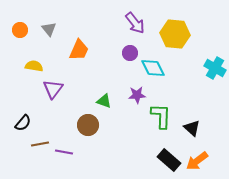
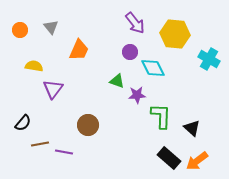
gray triangle: moved 2 px right, 2 px up
purple circle: moved 1 px up
cyan cross: moved 6 px left, 9 px up
green triangle: moved 13 px right, 20 px up
black rectangle: moved 2 px up
